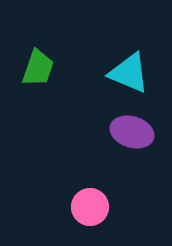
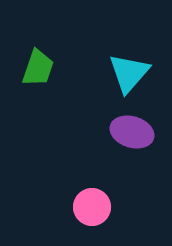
cyan triangle: rotated 48 degrees clockwise
pink circle: moved 2 px right
